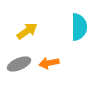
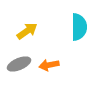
orange arrow: moved 2 px down
